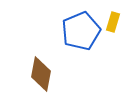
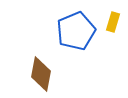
blue pentagon: moved 5 px left
